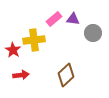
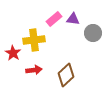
red star: moved 3 px down
red arrow: moved 13 px right, 5 px up
